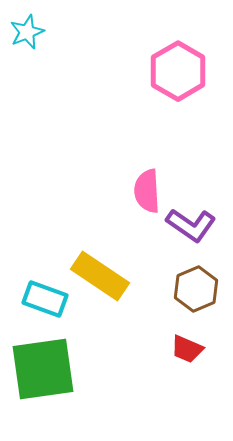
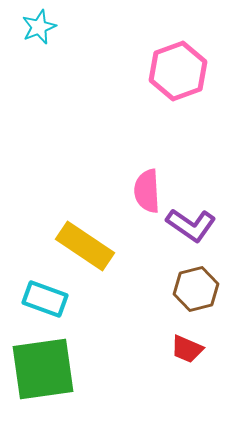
cyan star: moved 12 px right, 5 px up
pink hexagon: rotated 10 degrees clockwise
yellow rectangle: moved 15 px left, 30 px up
brown hexagon: rotated 9 degrees clockwise
